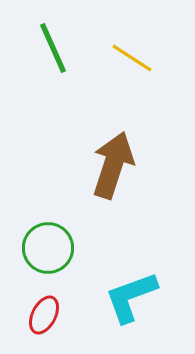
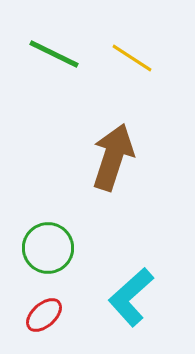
green line: moved 1 px right, 6 px down; rotated 40 degrees counterclockwise
brown arrow: moved 8 px up
cyan L-shape: rotated 22 degrees counterclockwise
red ellipse: rotated 21 degrees clockwise
